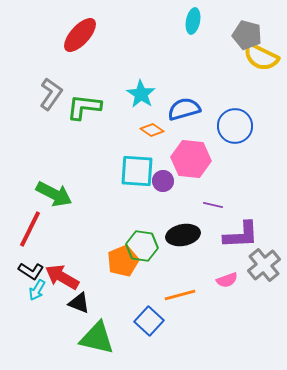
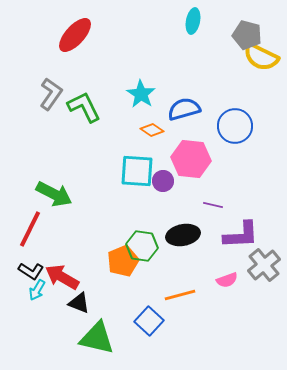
red ellipse: moved 5 px left
green L-shape: rotated 57 degrees clockwise
